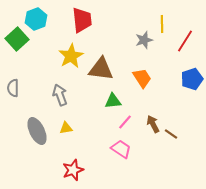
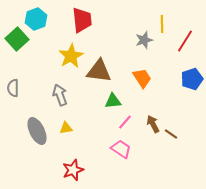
brown triangle: moved 2 px left, 2 px down
